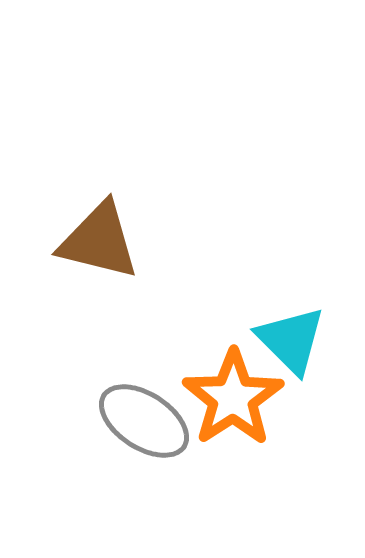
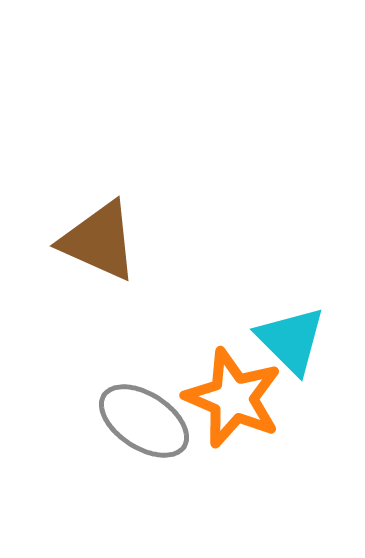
brown triangle: rotated 10 degrees clockwise
orange star: rotated 16 degrees counterclockwise
